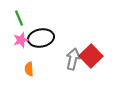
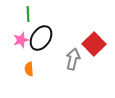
green line: moved 9 px right, 4 px up; rotated 21 degrees clockwise
black ellipse: rotated 45 degrees counterclockwise
red square: moved 3 px right, 12 px up
